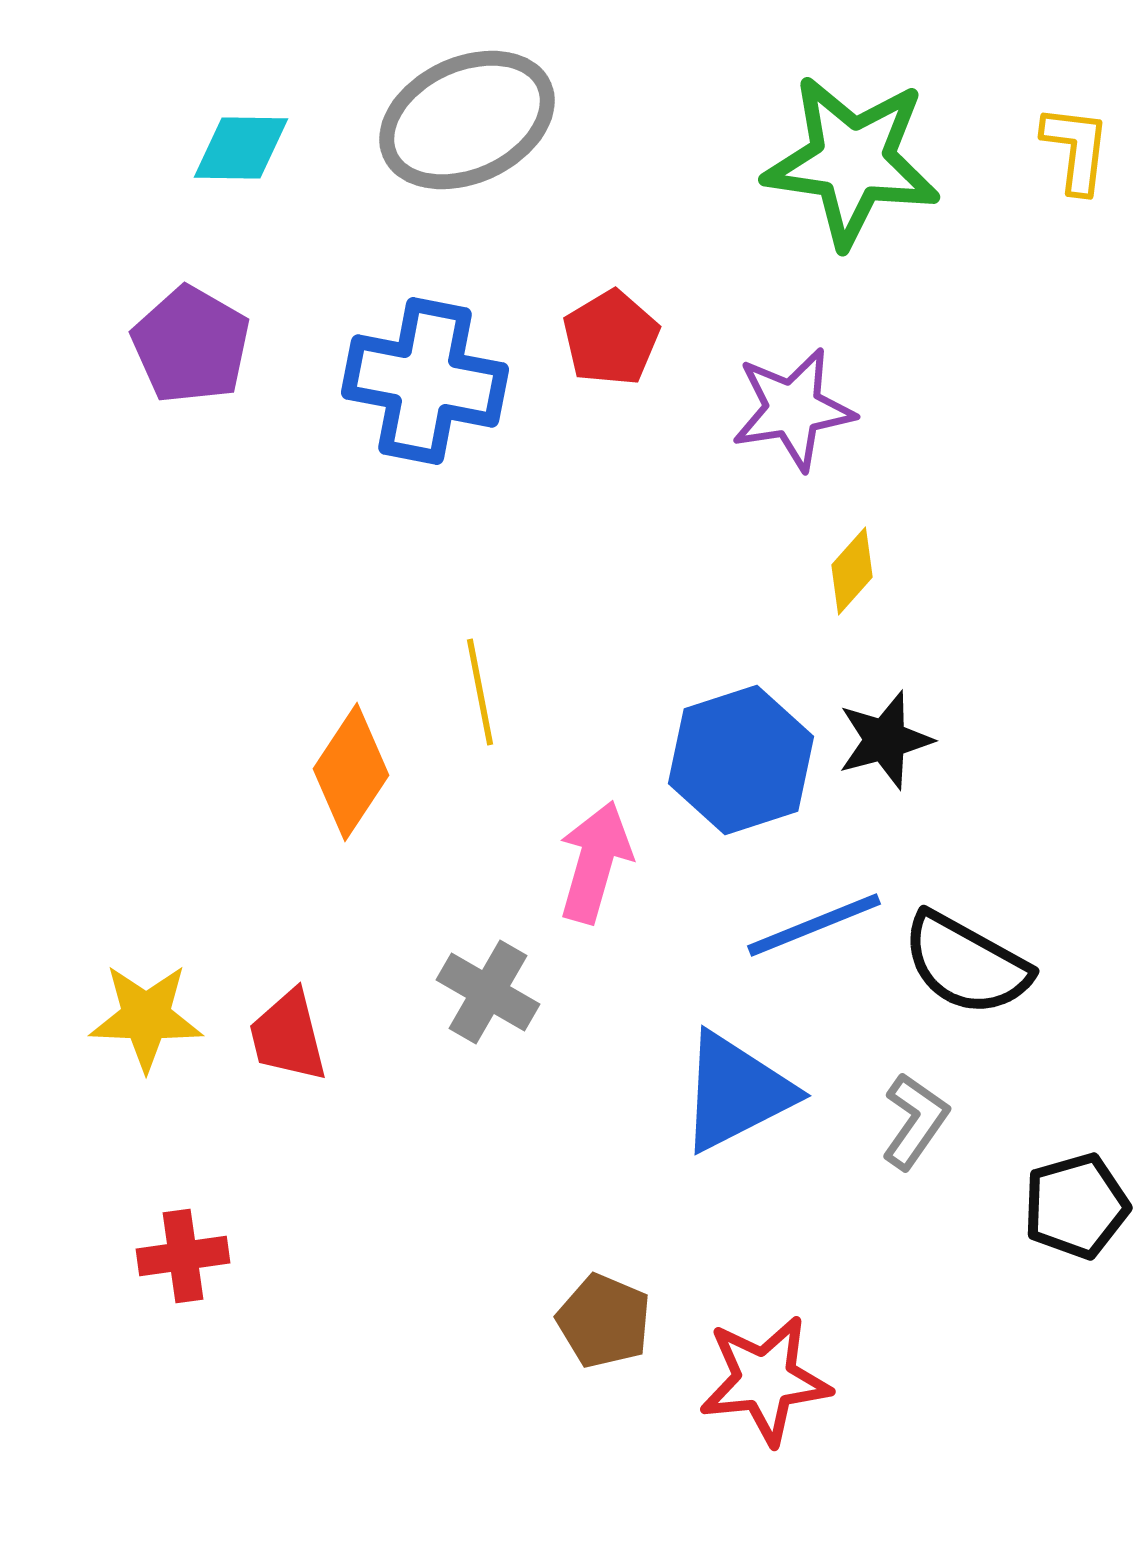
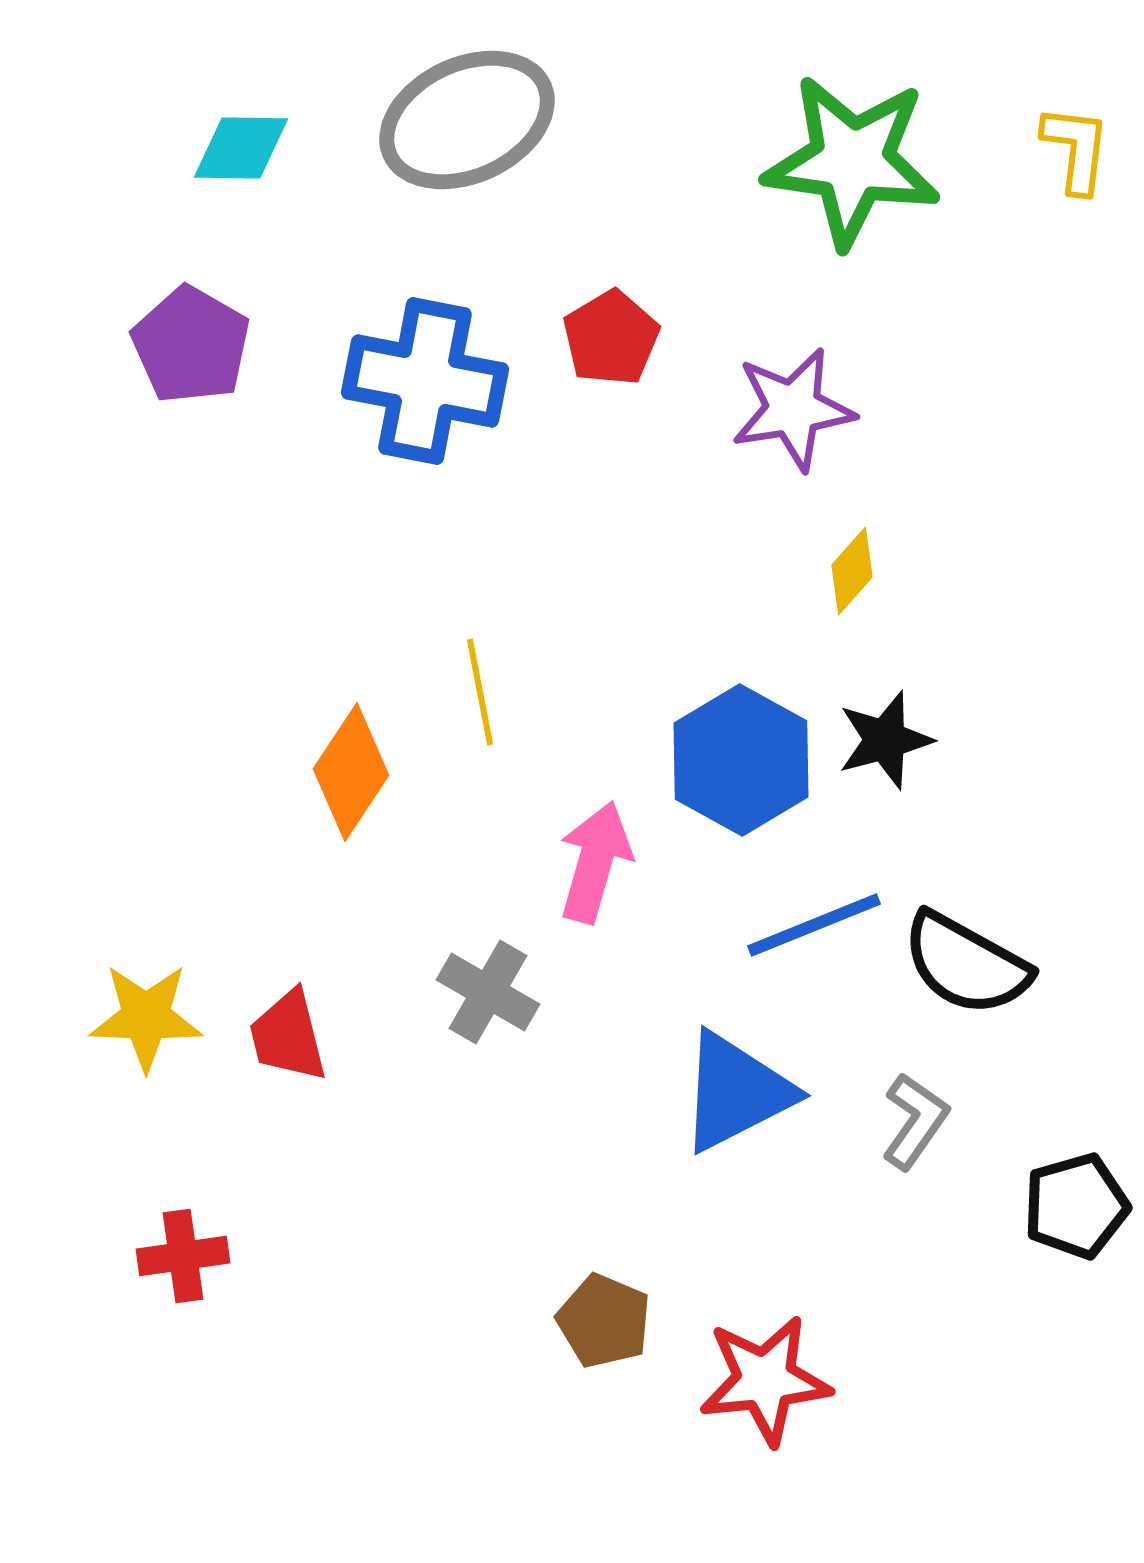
blue hexagon: rotated 13 degrees counterclockwise
